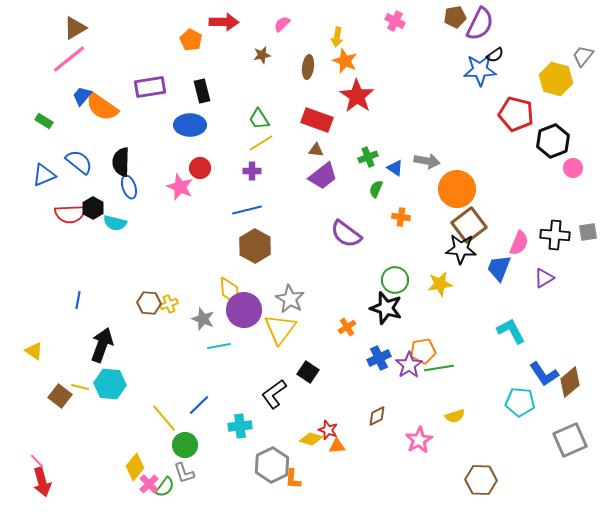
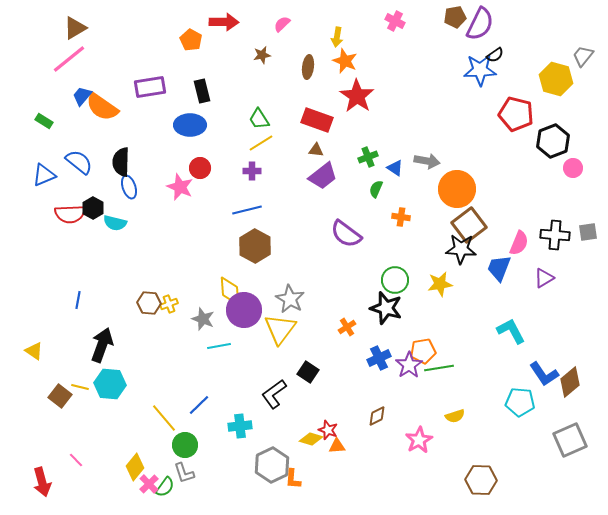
pink line at (37, 461): moved 39 px right, 1 px up
